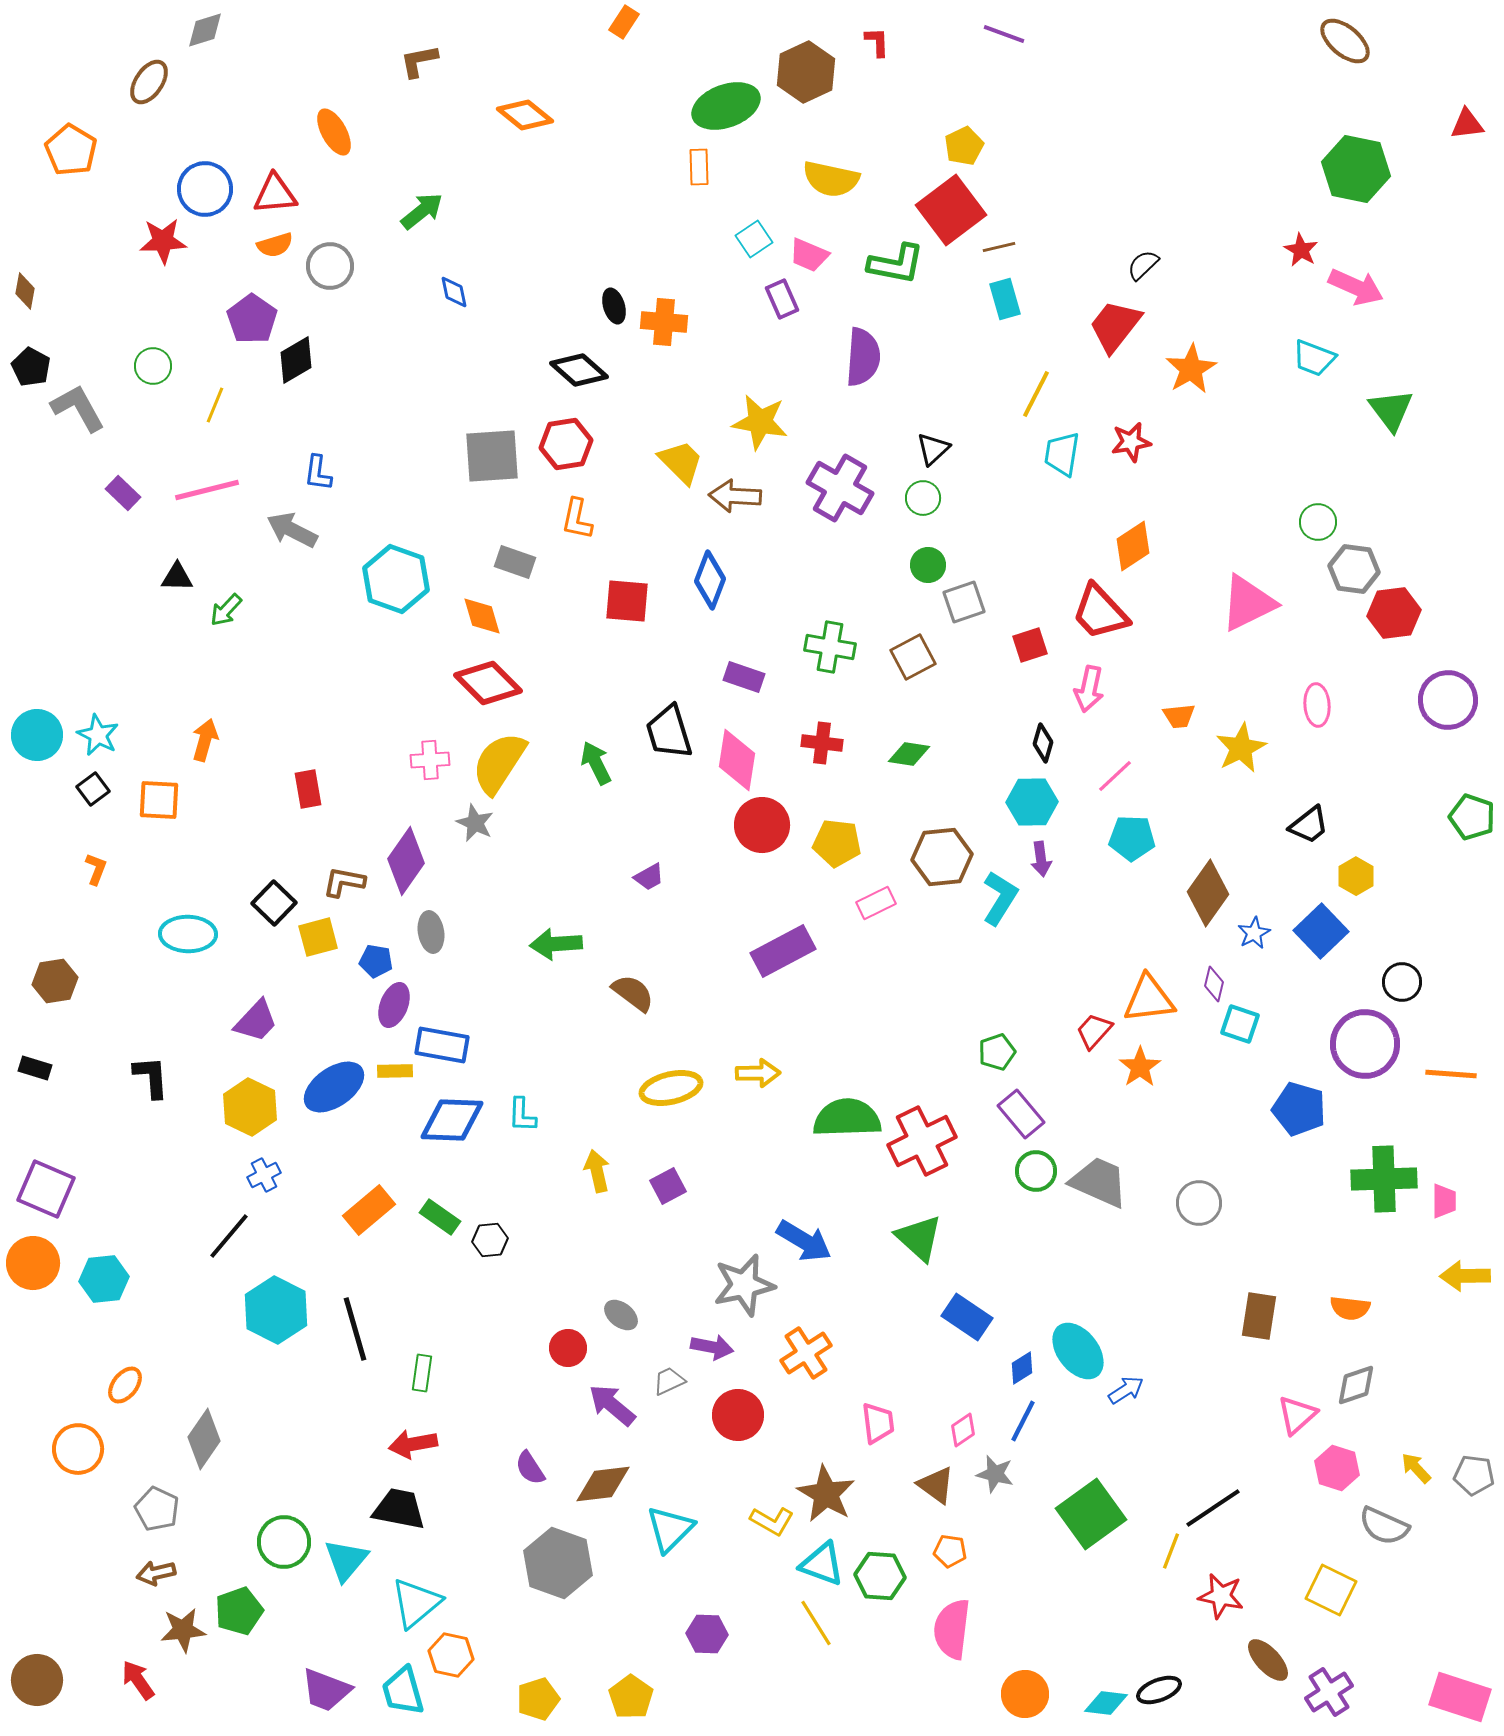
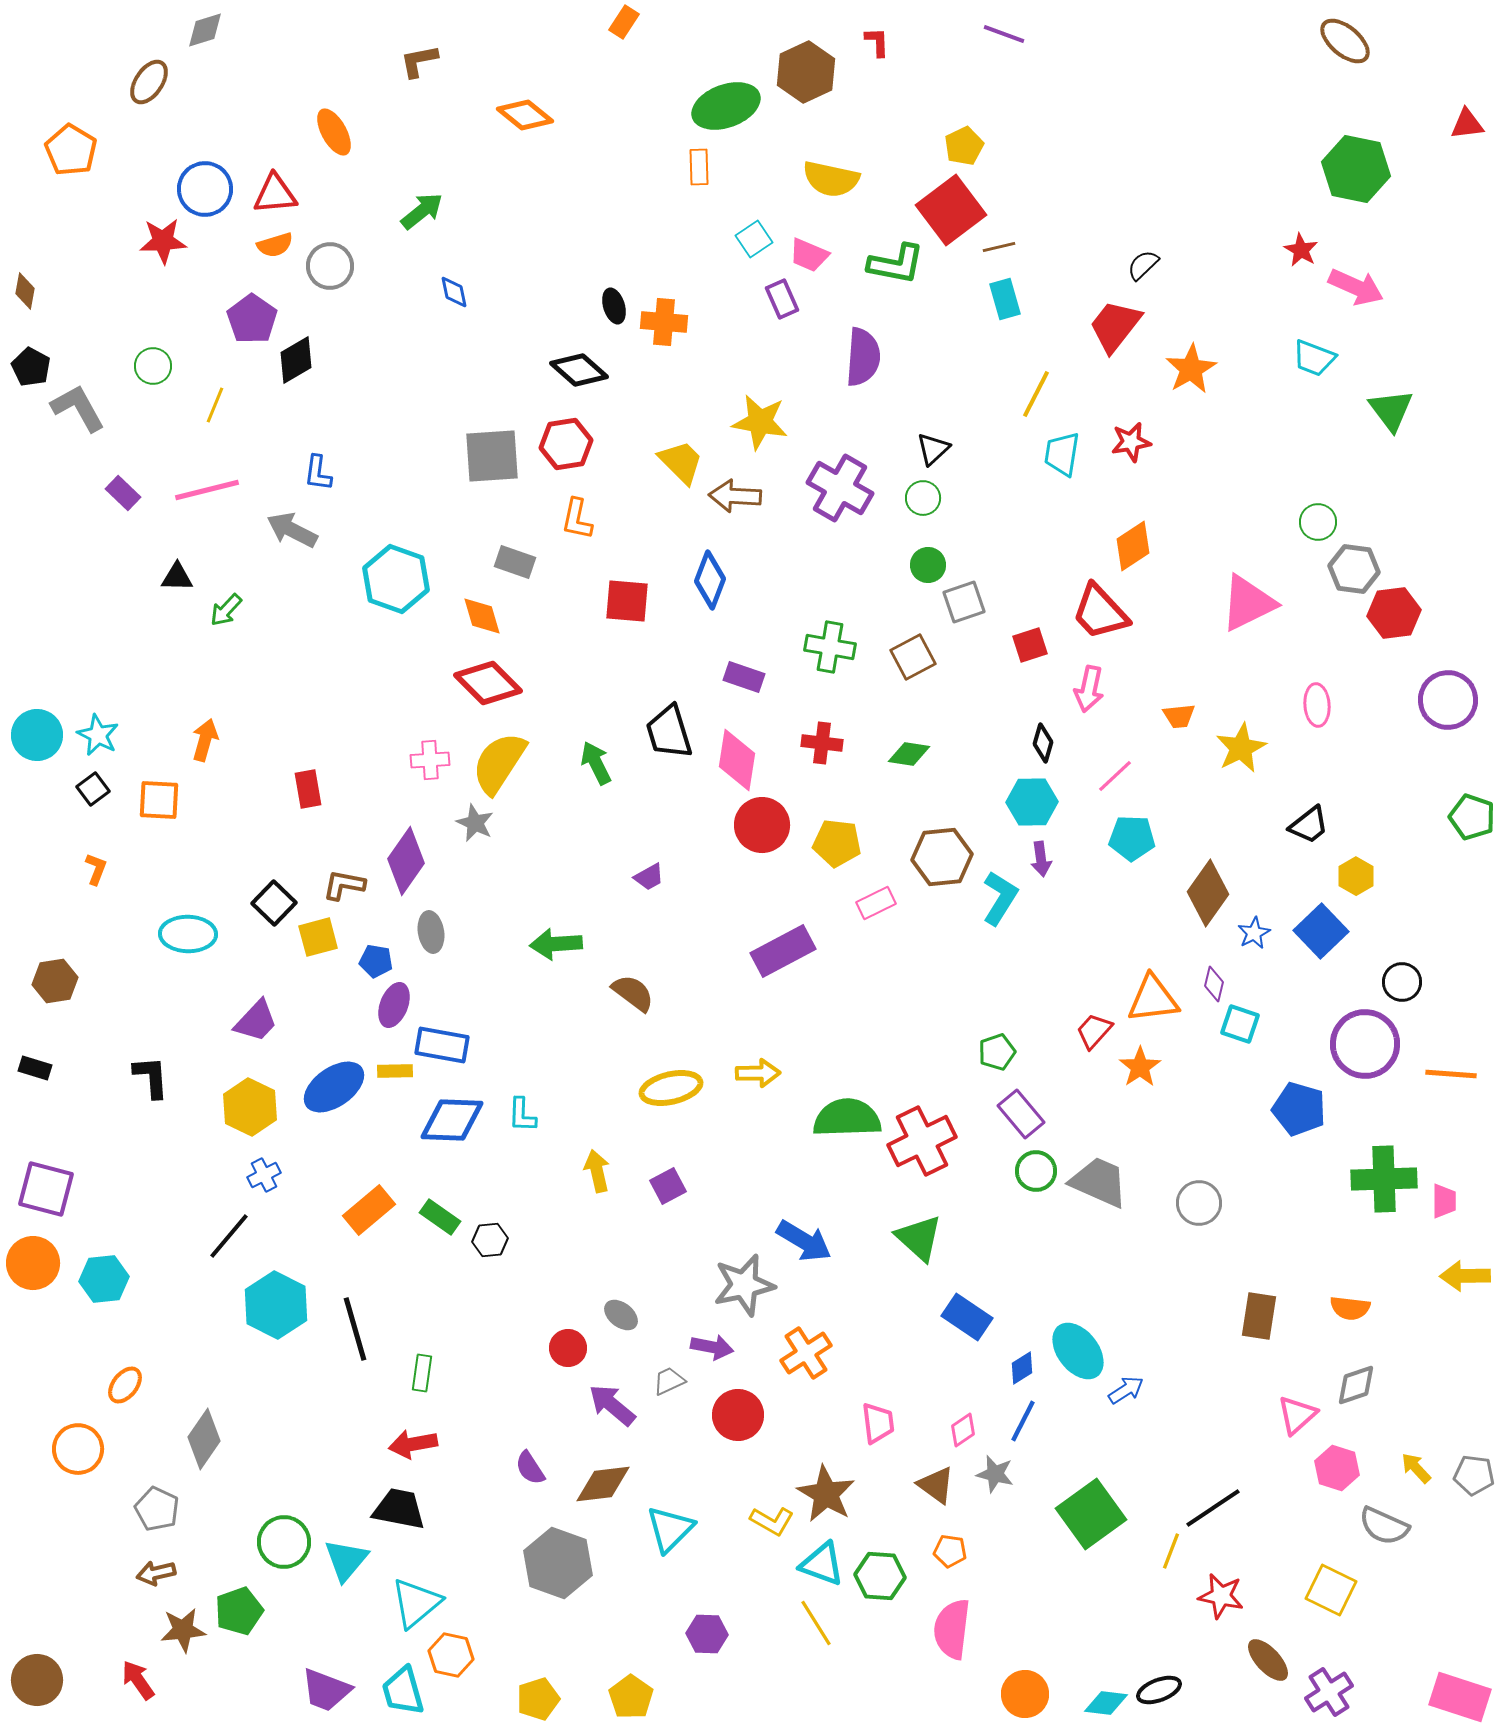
brown L-shape at (344, 882): moved 3 px down
orange triangle at (1149, 999): moved 4 px right
purple square at (46, 1189): rotated 8 degrees counterclockwise
cyan hexagon at (276, 1310): moved 5 px up
